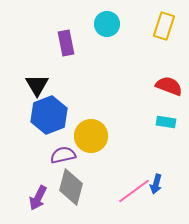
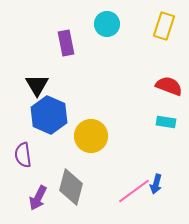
blue hexagon: rotated 15 degrees counterclockwise
purple semicircle: moved 40 px left; rotated 85 degrees counterclockwise
